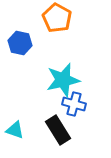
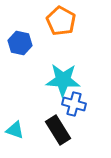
orange pentagon: moved 4 px right, 3 px down
cyan star: rotated 16 degrees clockwise
